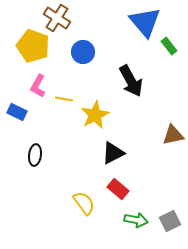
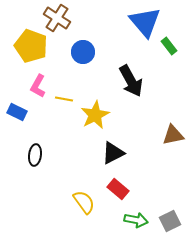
yellow pentagon: moved 2 px left
yellow semicircle: moved 1 px up
